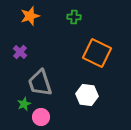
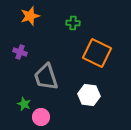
green cross: moved 1 px left, 6 px down
purple cross: rotated 24 degrees counterclockwise
gray trapezoid: moved 6 px right, 6 px up
white hexagon: moved 2 px right
green star: rotated 24 degrees counterclockwise
